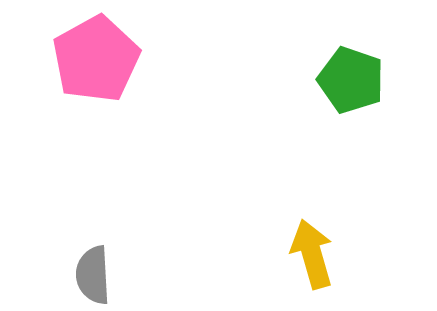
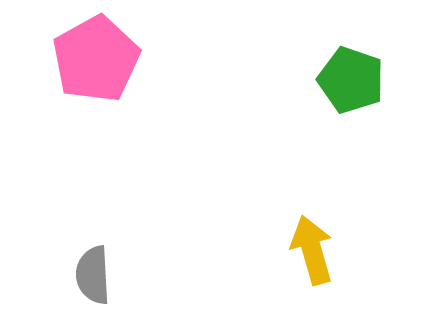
yellow arrow: moved 4 px up
